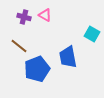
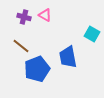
brown line: moved 2 px right
